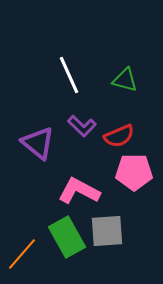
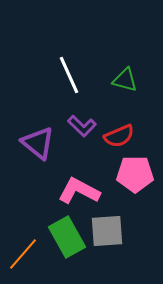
pink pentagon: moved 1 px right, 2 px down
orange line: moved 1 px right
